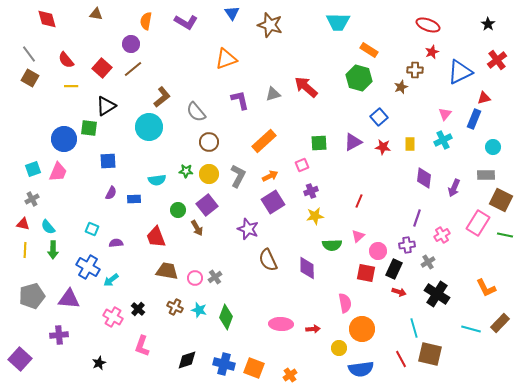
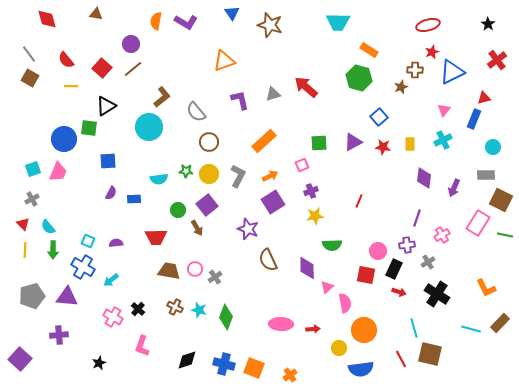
orange semicircle at (146, 21): moved 10 px right
red ellipse at (428, 25): rotated 35 degrees counterclockwise
orange triangle at (226, 59): moved 2 px left, 2 px down
blue triangle at (460, 72): moved 8 px left
pink triangle at (445, 114): moved 1 px left, 4 px up
cyan semicircle at (157, 180): moved 2 px right, 1 px up
red triangle at (23, 224): rotated 32 degrees clockwise
cyan square at (92, 229): moved 4 px left, 12 px down
pink triangle at (358, 236): moved 31 px left, 51 px down
red trapezoid at (156, 237): rotated 70 degrees counterclockwise
blue cross at (88, 267): moved 5 px left
brown trapezoid at (167, 271): moved 2 px right
red square at (366, 273): moved 2 px down
pink circle at (195, 278): moved 9 px up
purple triangle at (69, 299): moved 2 px left, 2 px up
orange circle at (362, 329): moved 2 px right, 1 px down
